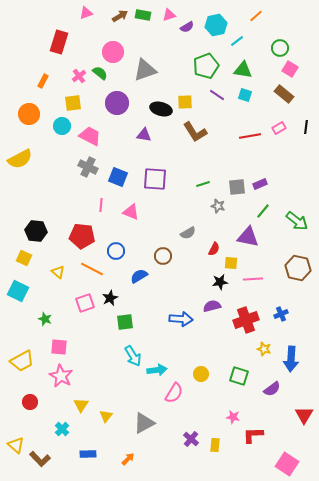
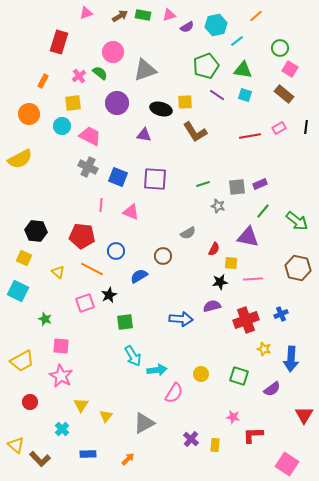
black star at (110, 298): moved 1 px left, 3 px up
pink square at (59, 347): moved 2 px right, 1 px up
